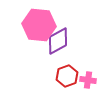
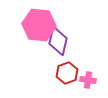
purple diamond: rotated 48 degrees counterclockwise
red hexagon: moved 3 px up
